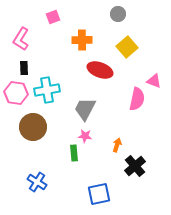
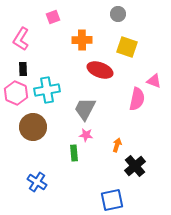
yellow square: rotated 30 degrees counterclockwise
black rectangle: moved 1 px left, 1 px down
pink hexagon: rotated 15 degrees clockwise
pink star: moved 1 px right, 1 px up
blue square: moved 13 px right, 6 px down
